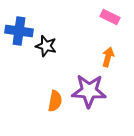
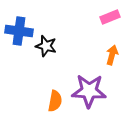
pink rectangle: rotated 48 degrees counterclockwise
orange arrow: moved 4 px right, 2 px up
